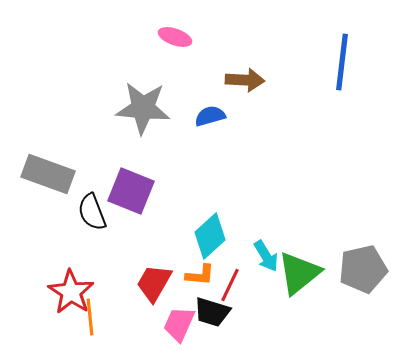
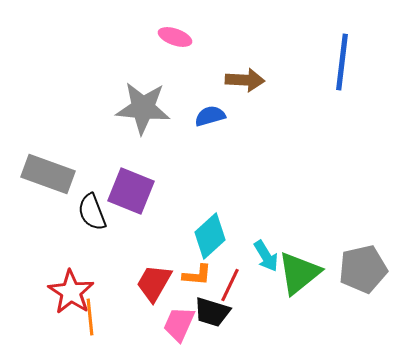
orange L-shape: moved 3 px left
